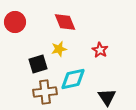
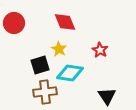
red circle: moved 1 px left, 1 px down
yellow star: rotated 28 degrees counterclockwise
black square: moved 2 px right, 1 px down
cyan diamond: moved 3 px left, 6 px up; rotated 20 degrees clockwise
black triangle: moved 1 px up
